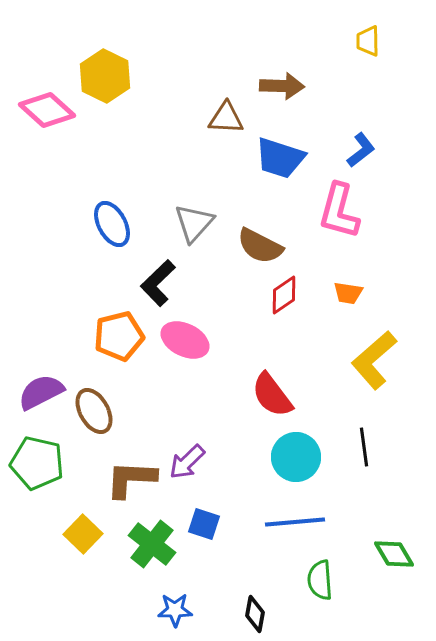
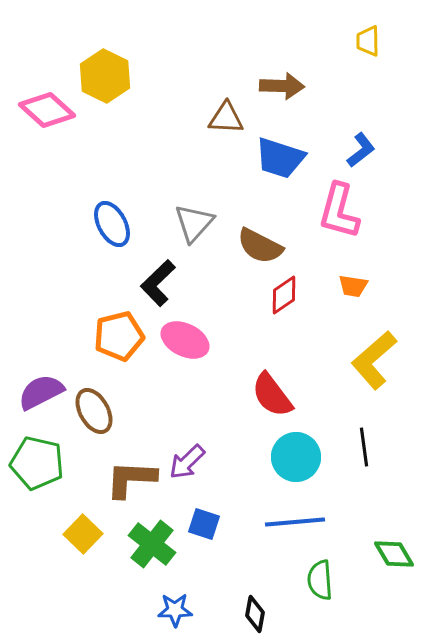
orange trapezoid: moved 5 px right, 7 px up
